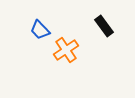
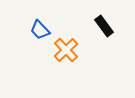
orange cross: rotated 10 degrees counterclockwise
